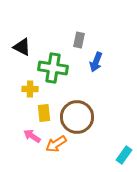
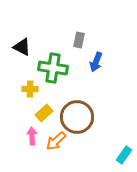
yellow rectangle: rotated 54 degrees clockwise
pink arrow: rotated 54 degrees clockwise
orange arrow: moved 3 px up; rotated 10 degrees counterclockwise
